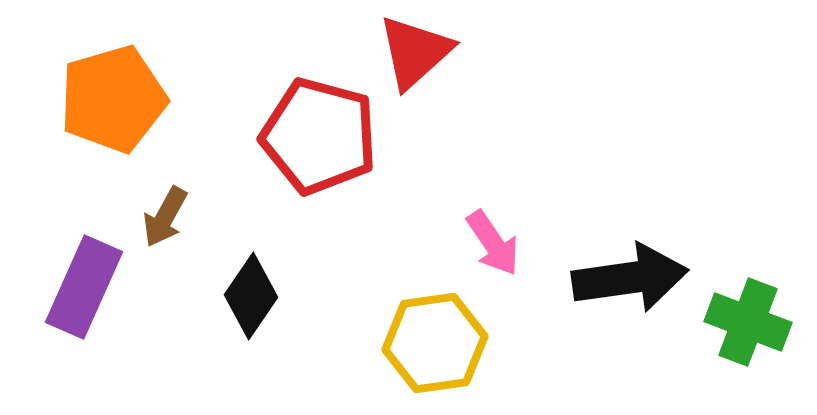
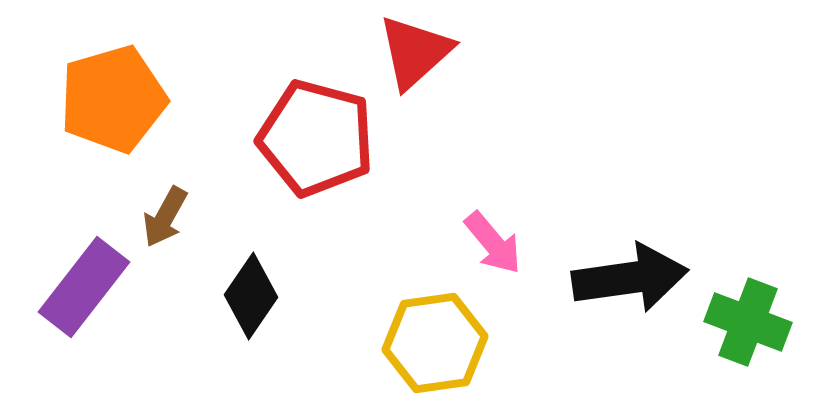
red pentagon: moved 3 px left, 2 px down
pink arrow: rotated 6 degrees counterclockwise
purple rectangle: rotated 14 degrees clockwise
